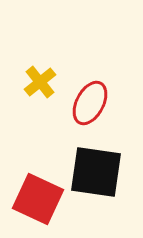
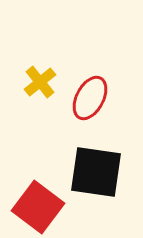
red ellipse: moved 5 px up
red square: moved 8 px down; rotated 12 degrees clockwise
